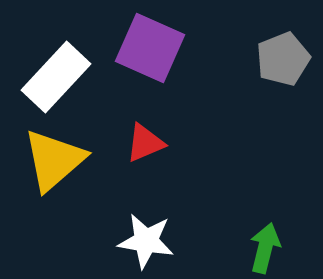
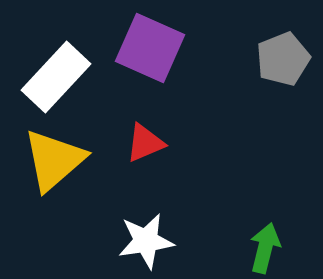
white star: rotated 18 degrees counterclockwise
